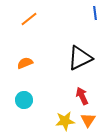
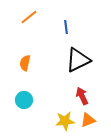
blue line: moved 29 px left, 14 px down
orange line: moved 2 px up
black triangle: moved 2 px left, 2 px down
orange semicircle: rotated 56 degrees counterclockwise
orange triangle: rotated 35 degrees clockwise
